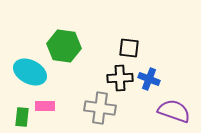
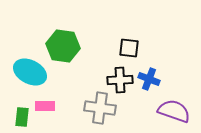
green hexagon: moved 1 px left
black cross: moved 2 px down
